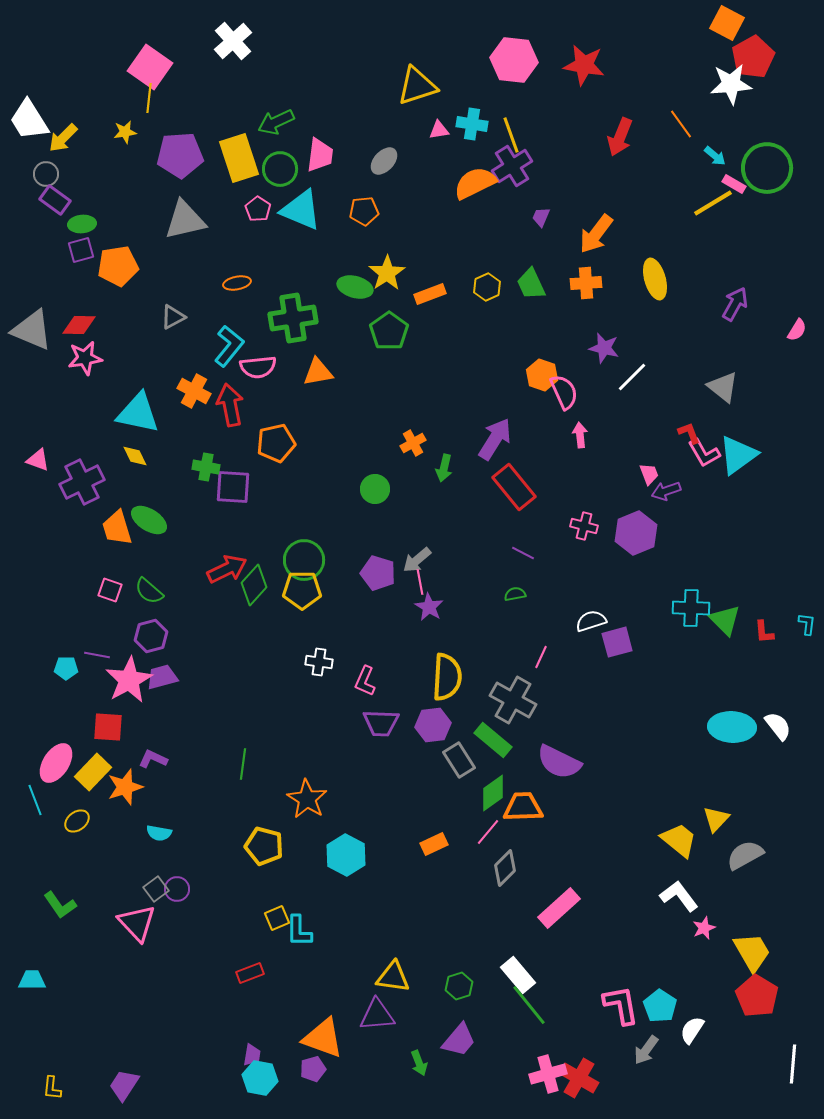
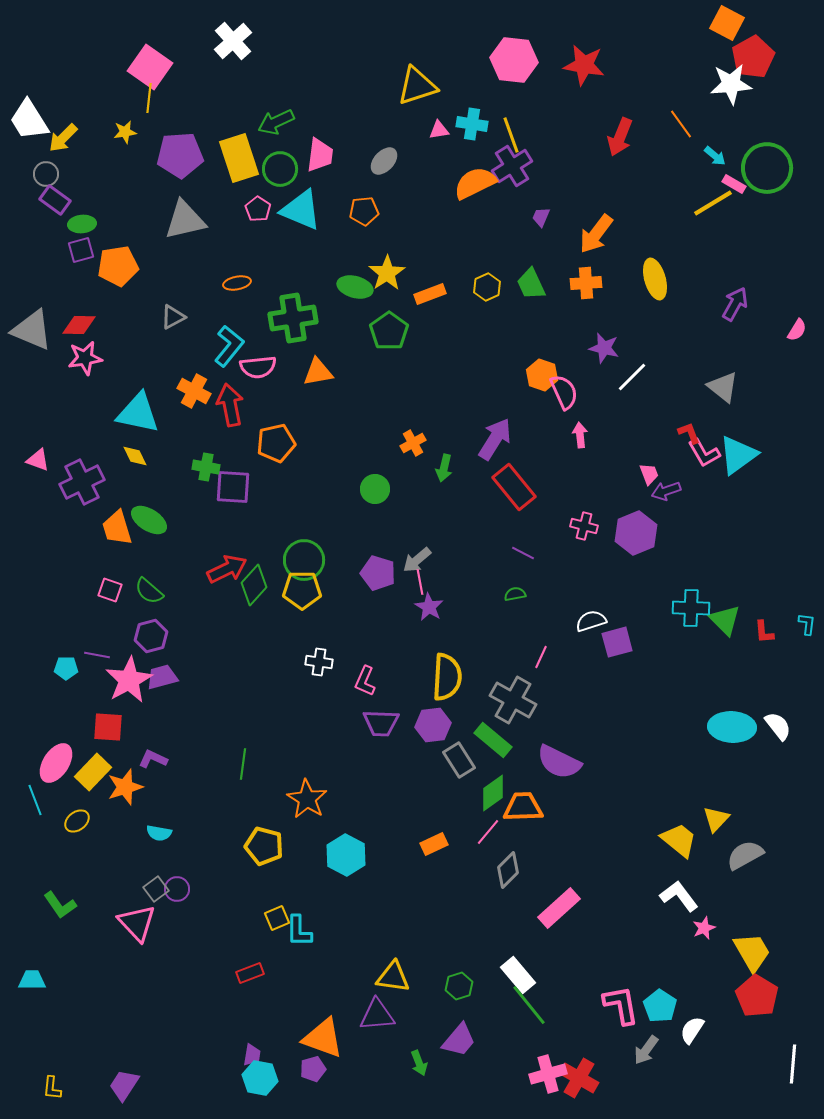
gray diamond at (505, 868): moved 3 px right, 2 px down
